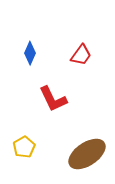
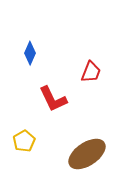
red trapezoid: moved 10 px right, 17 px down; rotated 15 degrees counterclockwise
yellow pentagon: moved 6 px up
